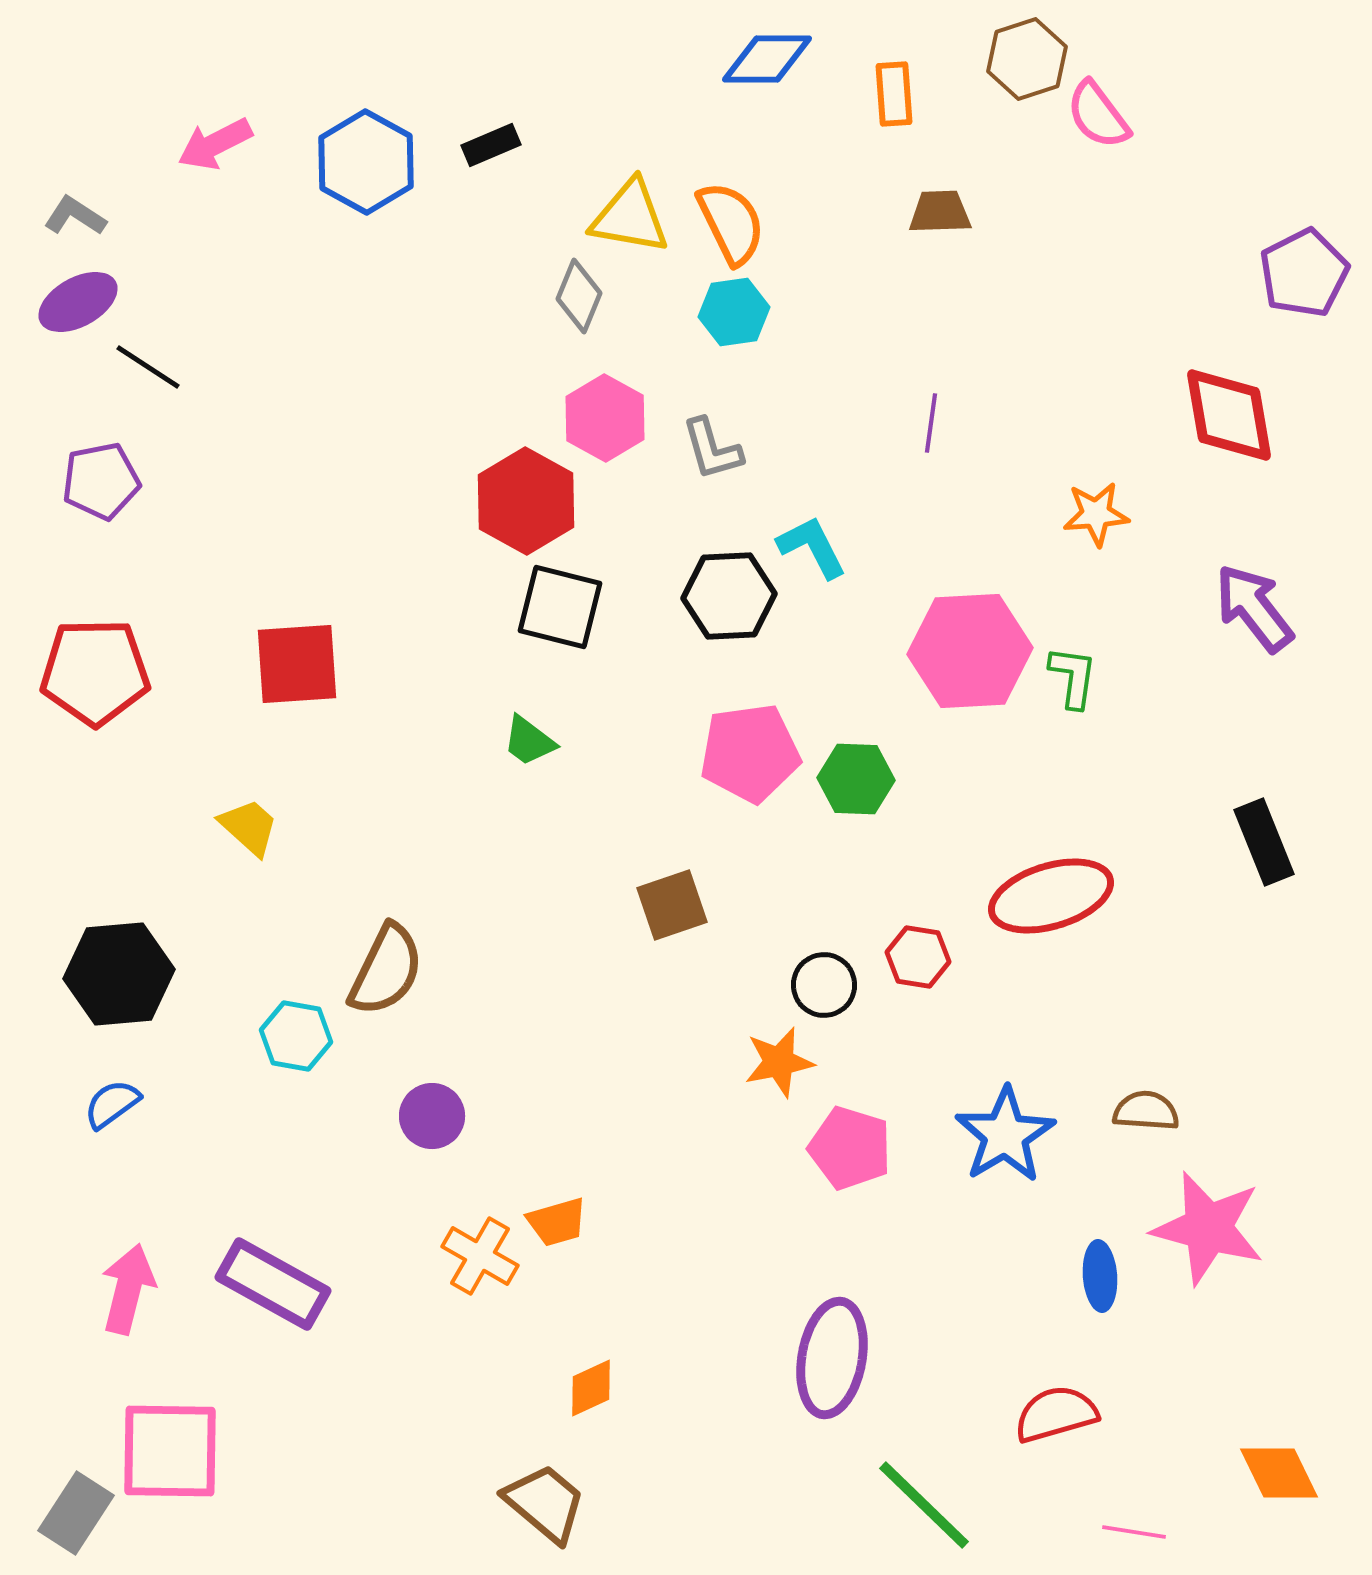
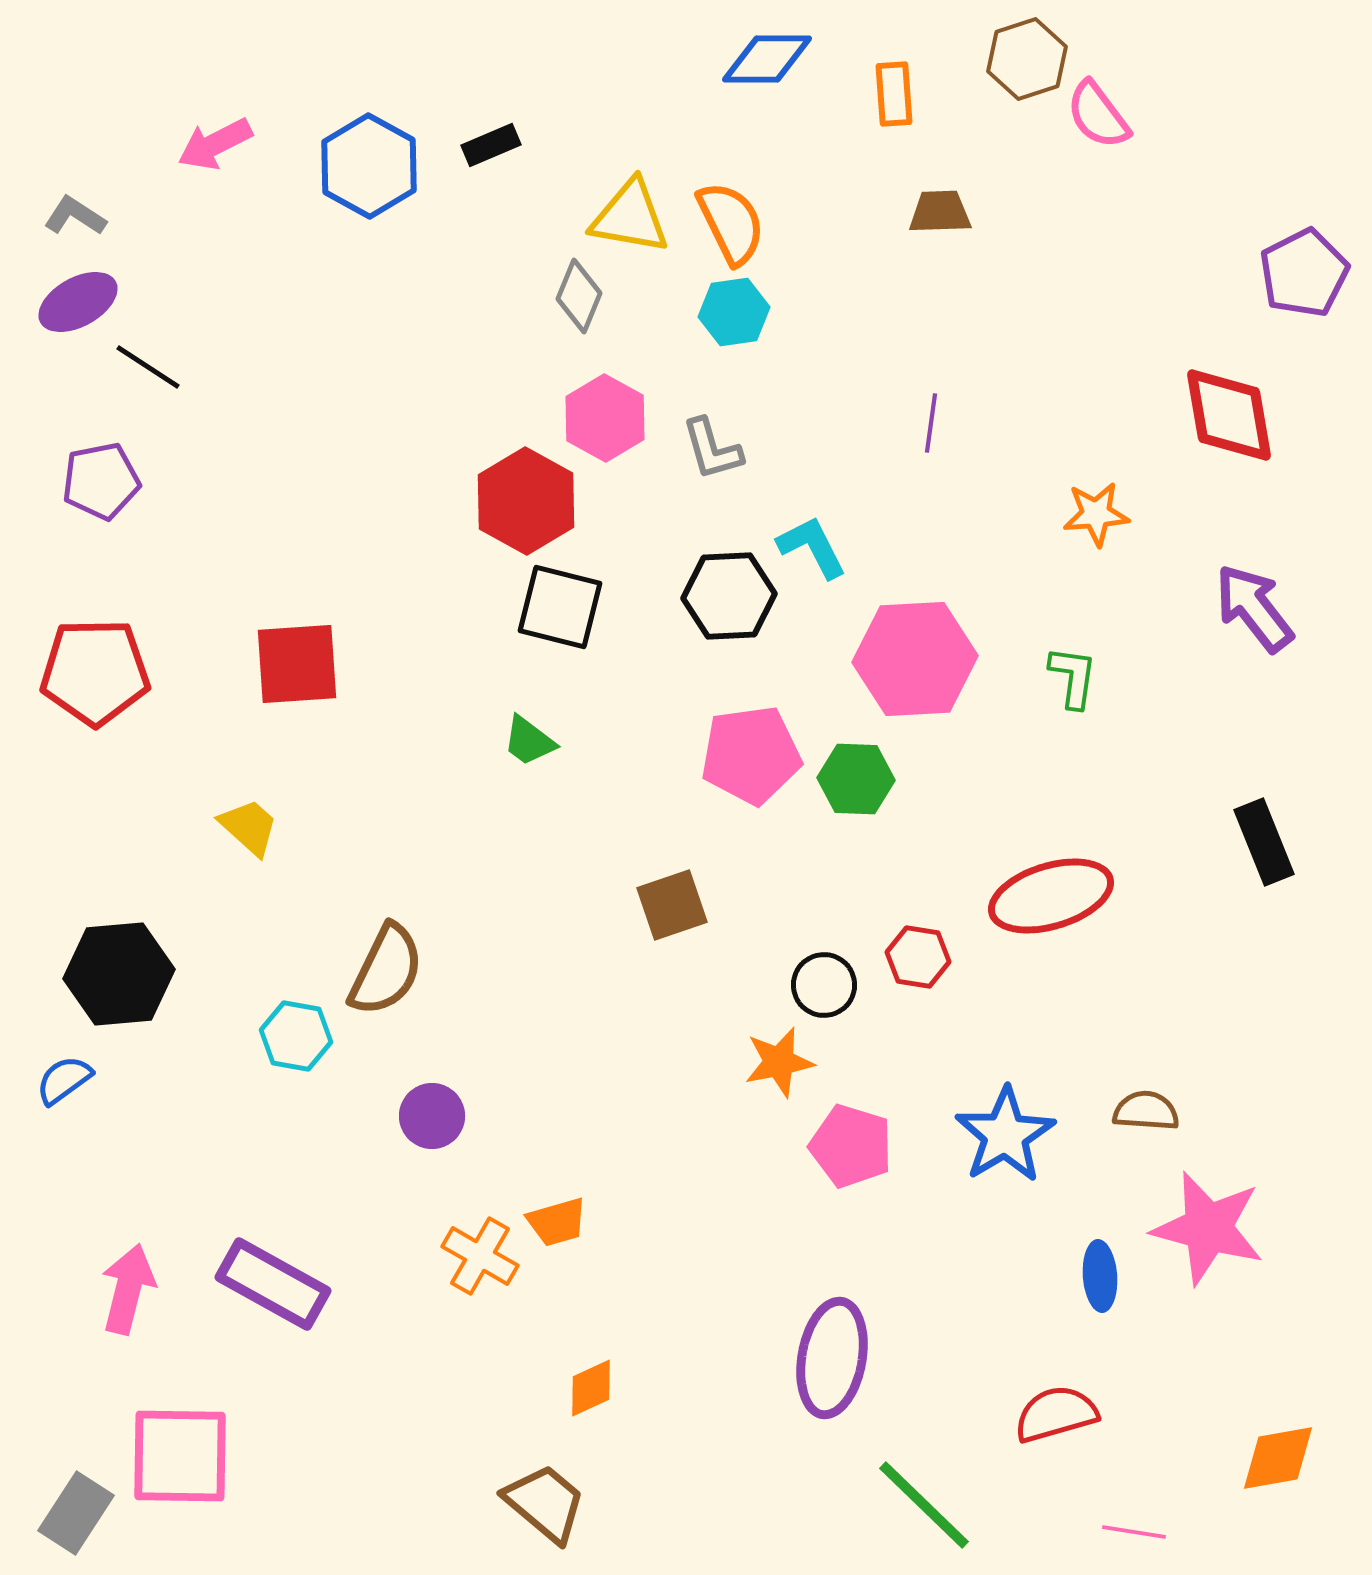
blue hexagon at (366, 162): moved 3 px right, 4 px down
pink hexagon at (970, 651): moved 55 px left, 8 px down
pink pentagon at (750, 753): moved 1 px right, 2 px down
blue semicircle at (112, 1104): moved 48 px left, 24 px up
pink pentagon at (850, 1148): moved 1 px right, 2 px up
pink square at (170, 1451): moved 10 px right, 5 px down
orange diamond at (1279, 1473): moved 1 px left, 15 px up; rotated 74 degrees counterclockwise
